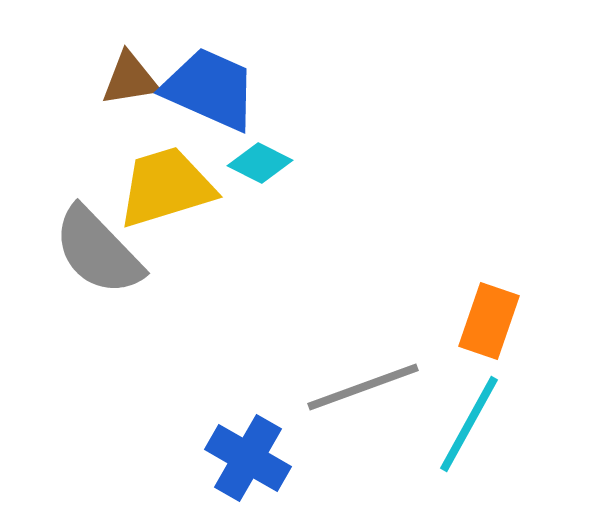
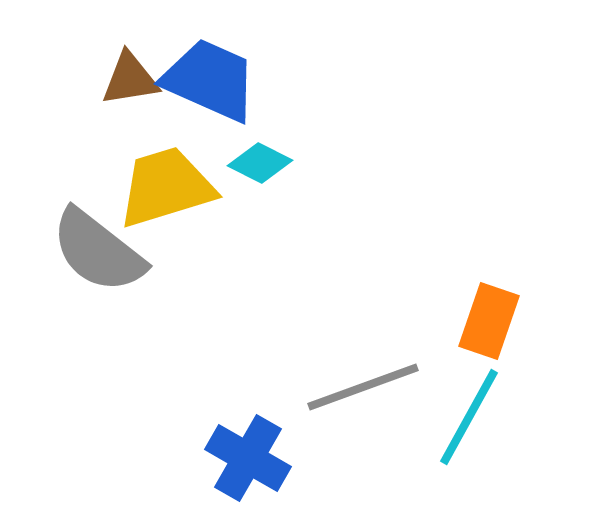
blue trapezoid: moved 9 px up
gray semicircle: rotated 8 degrees counterclockwise
cyan line: moved 7 px up
